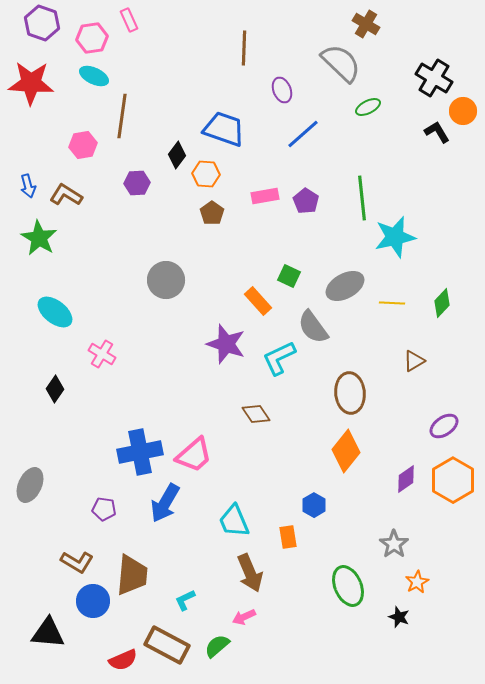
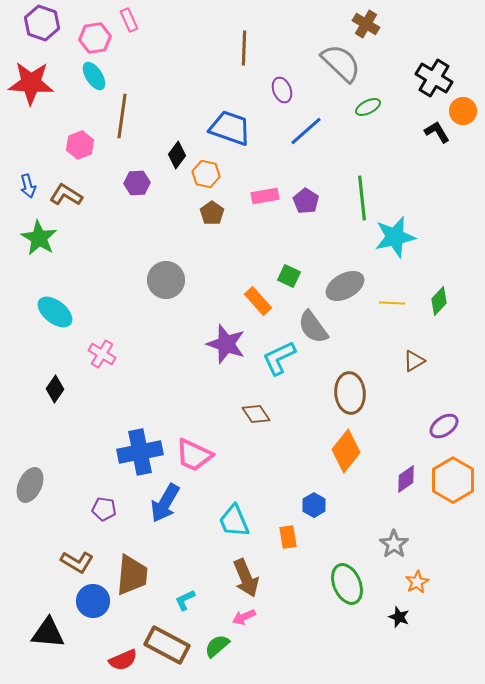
pink hexagon at (92, 38): moved 3 px right
cyan ellipse at (94, 76): rotated 32 degrees clockwise
blue trapezoid at (224, 129): moved 6 px right, 1 px up
blue line at (303, 134): moved 3 px right, 3 px up
pink hexagon at (83, 145): moved 3 px left; rotated 12 degrees counterclockwise
orange hexagon at (206, 174): rotated 8 degrees clockwise
green diamond at (442, 303): moved 3 px left, 2 px up
pink trapezoid at (194, 455): rotated 66 degrees clockwise
brown arrow at (250, 573): moved 4 px left, 5 px down
green ellipse at (348, 586): moved 1 px left, 2 px up
